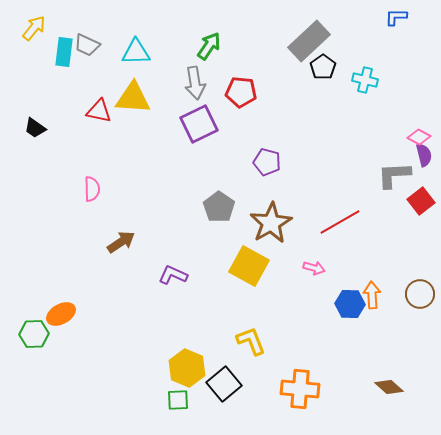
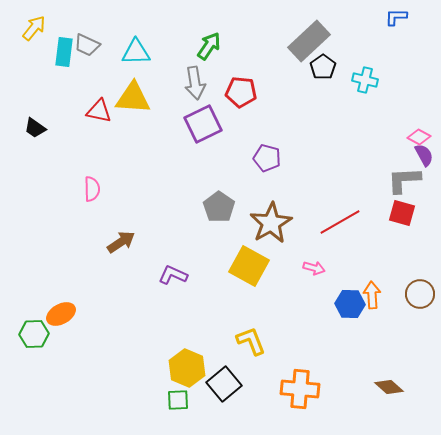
purple square: moved 4 px right
purple semicircle: rotated 15 degrees counterclockwise
purple pentagon: moved 4 px up
gray L-shape: moved 10 px right, 5 px down
red square: moved 19 px left, 12 px down; rotated 36 degrees counterclockwise
